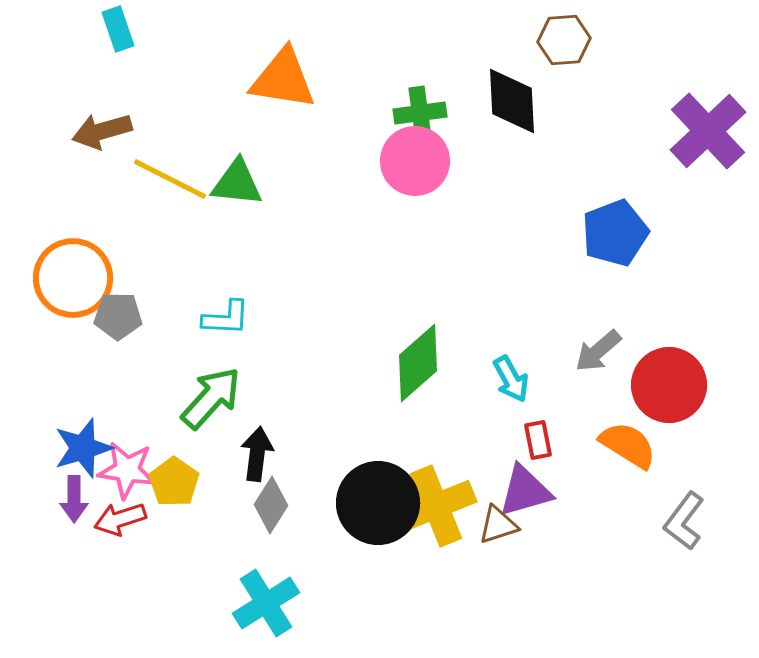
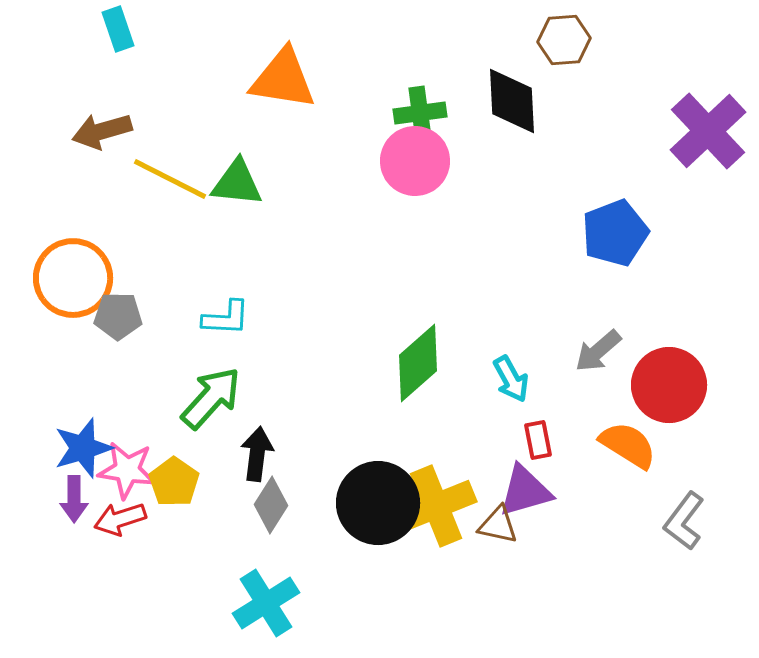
brown triangle: rotated 30 degrees clockwise
